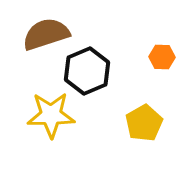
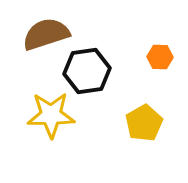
orange hexagon: moved 2 px left
black hexagon: rotated 15 degrees clockwise
